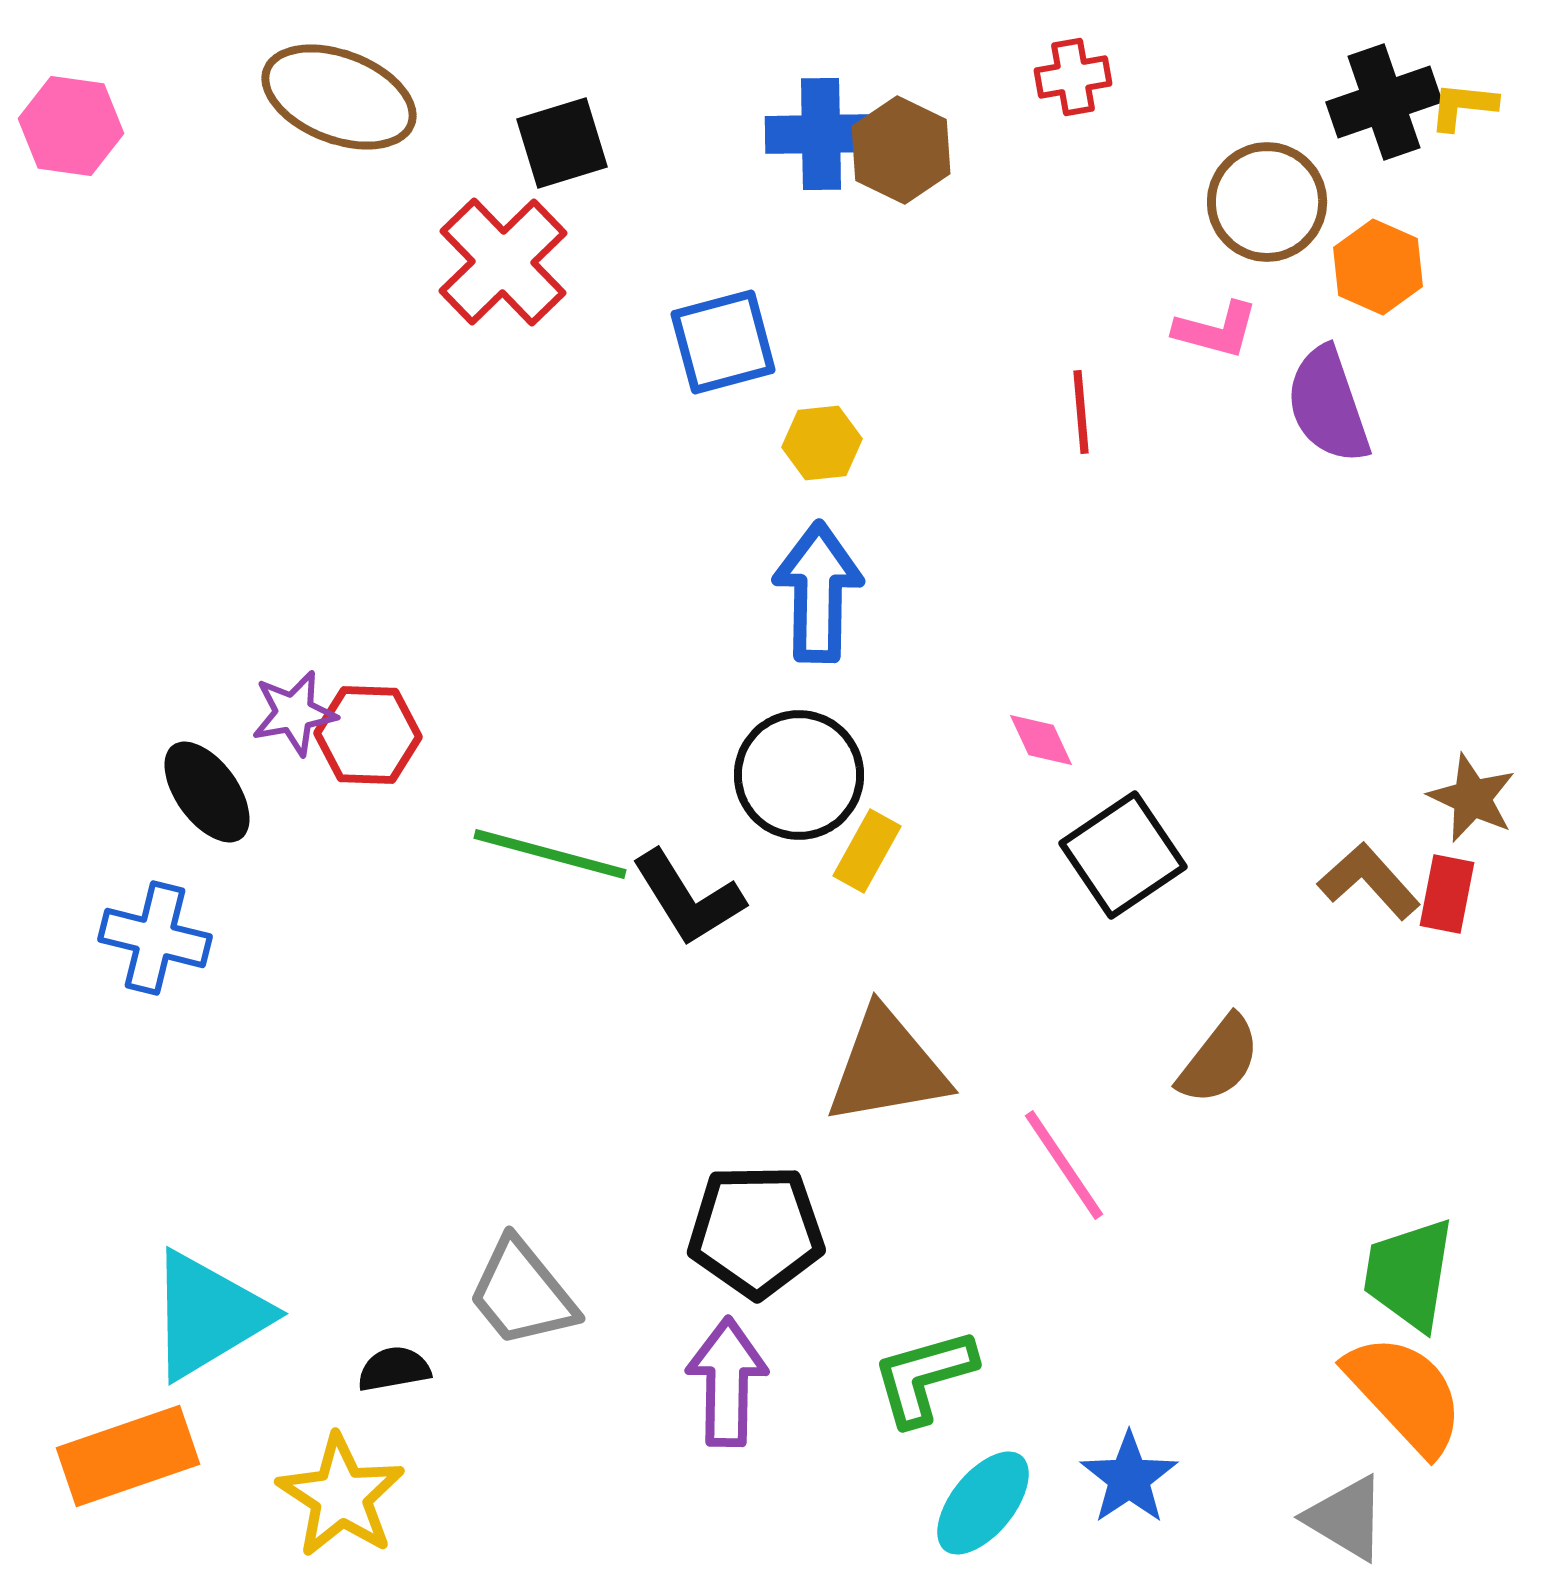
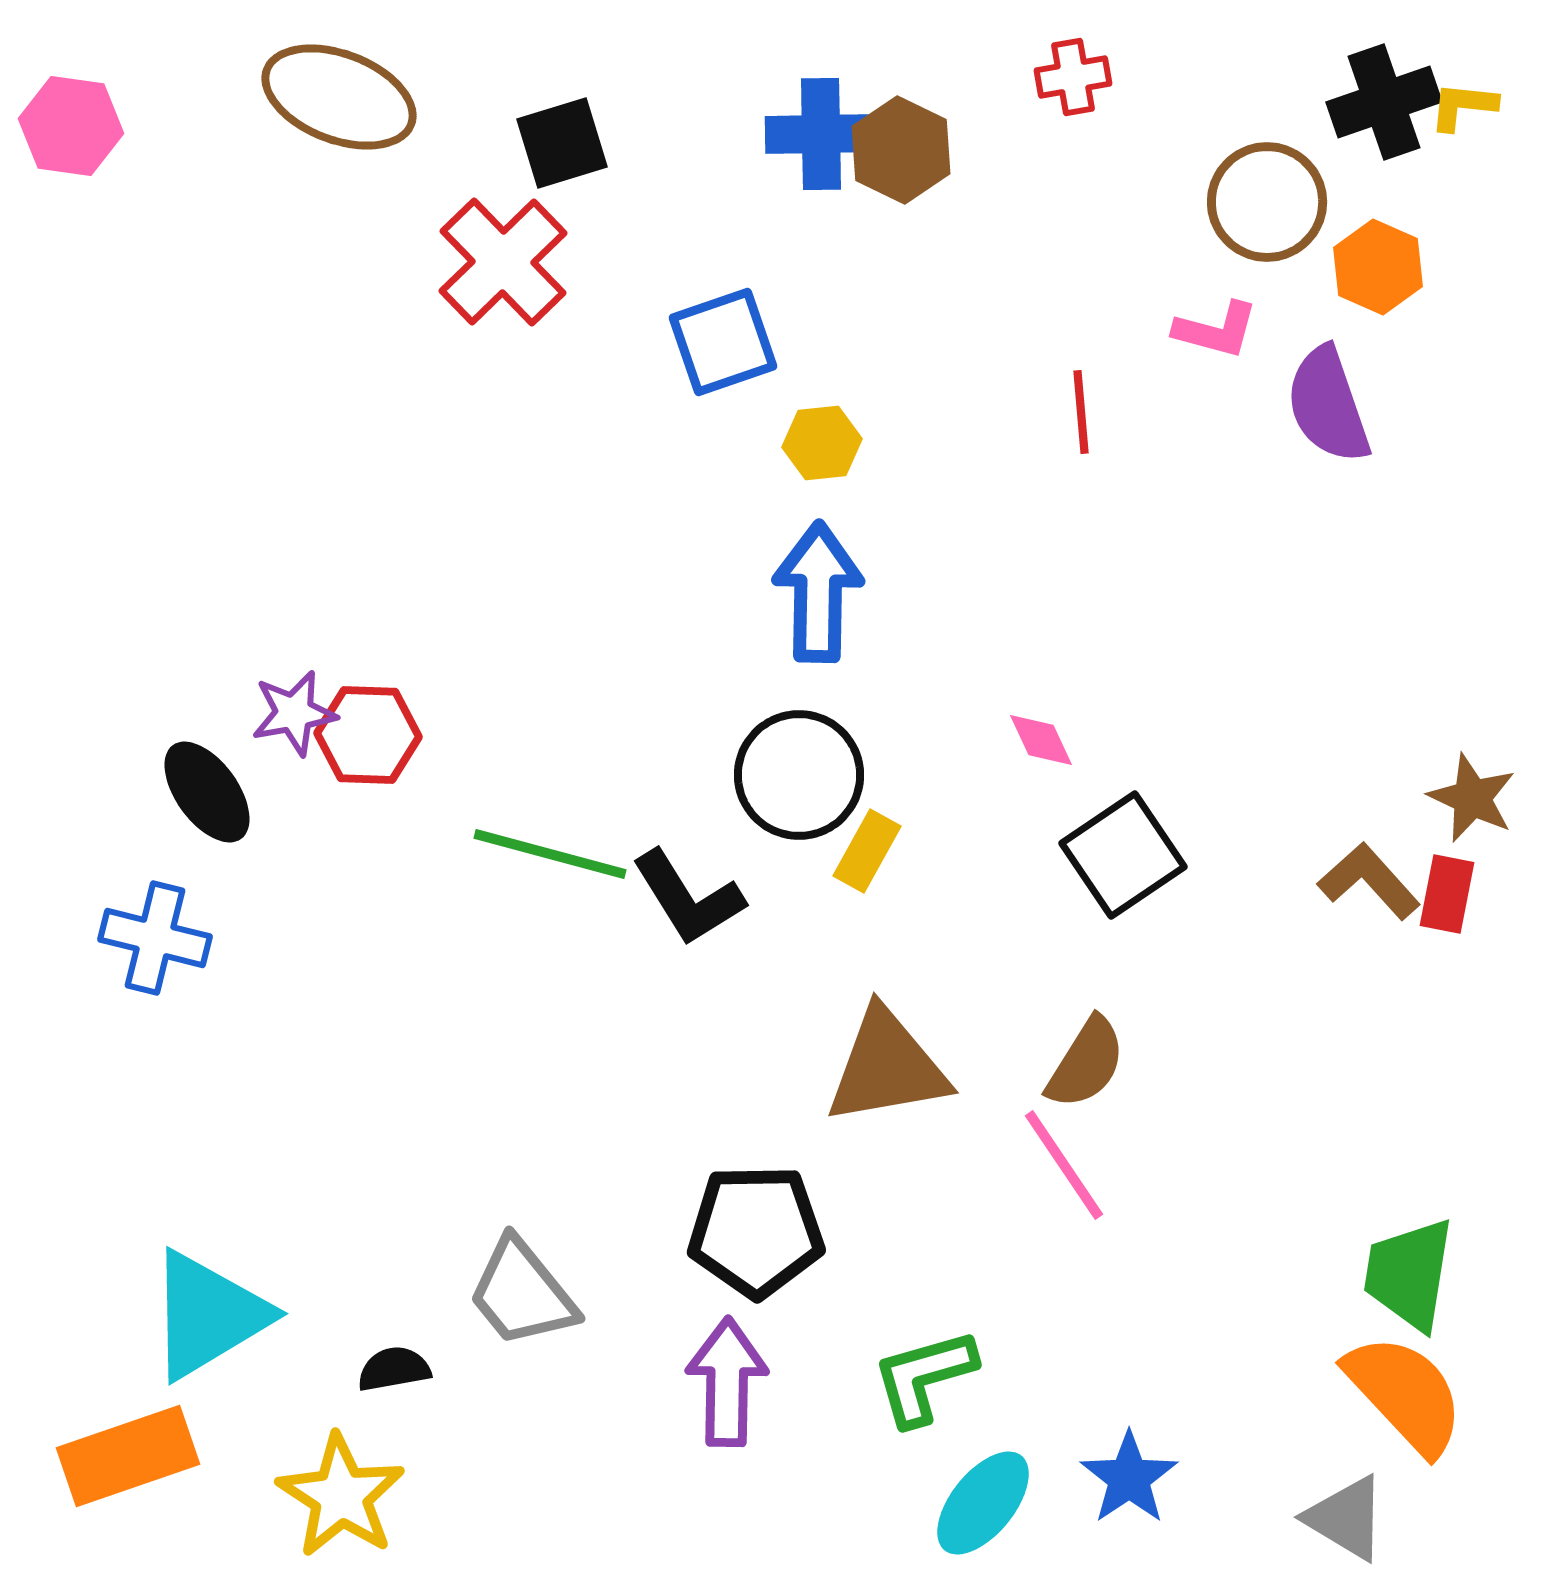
blue square at (723, 342): rotated 4 degrees counterclockwise
brown semicircle at (1219, 1060): moved 133 px left, 3 px down; rotated 6 degrees counterclockwise
